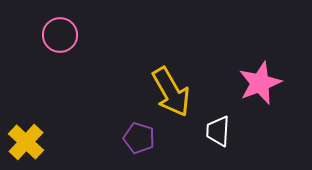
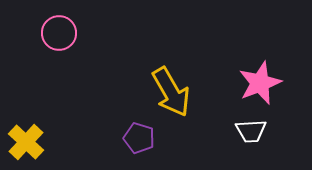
pink circle: moved 1 px left, 2 px up
white trapezoid: moved 33 px right; rotated 96 degrees counterclockwise
